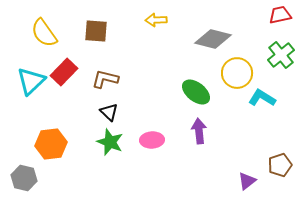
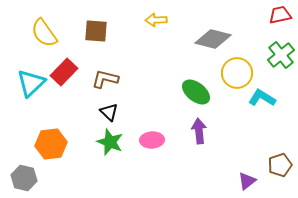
cyan triangle: moved 2 px down
